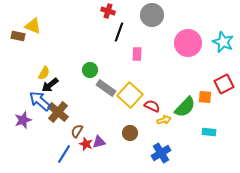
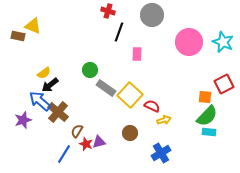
pink circle: moved 1 px right, 1 px up
yellow semicircle: rotated 24 degrees clockwise
green semicircle: moved 22 px right, 9 px down
